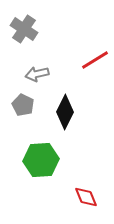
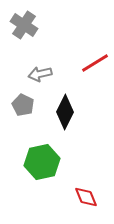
gray cross: moved 4 px up
red line: moved 3 px down
gray arrow: moved 3 px right
green hexagon: moved 1 px right, 2 px down; rotated 8 degrees counterclockwise
